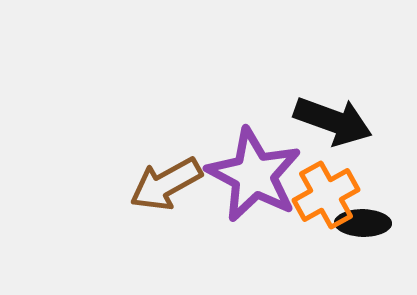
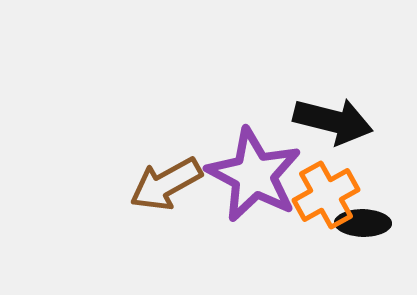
black arrow: rotated 6 degrees counterclockwise
